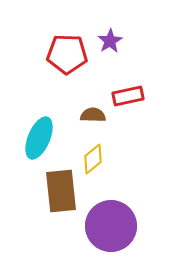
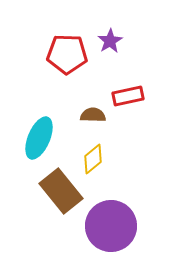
brown rectangle: rotated 33 degrees counterclockwise
